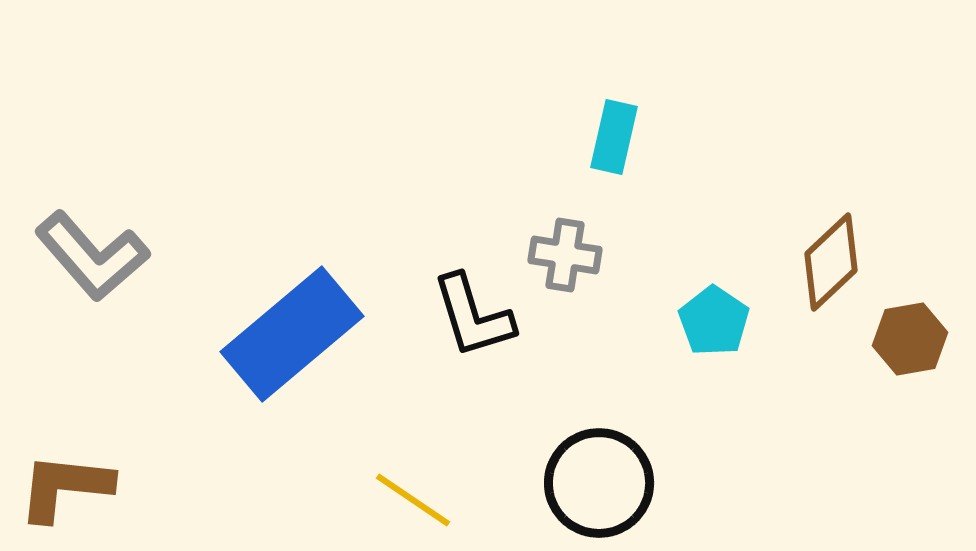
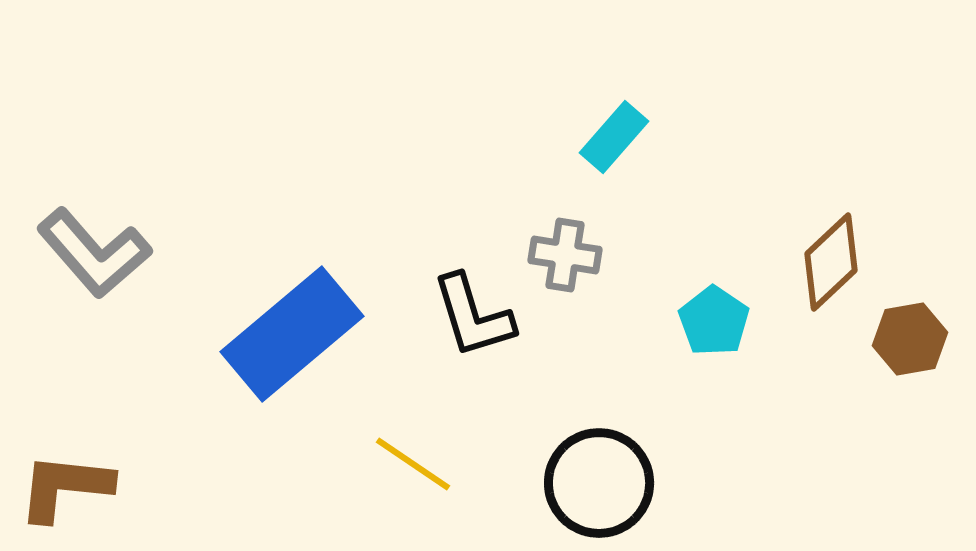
cyan rectangle: rotated 28 degrees clockwise
gray L-shape: moved 2 px right, 3 px up
yellow line: moved 36 px up
